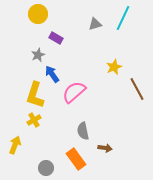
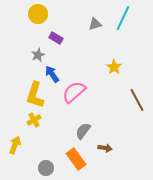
yellow star: rotated 14 degrees counterclockwise
brown line: moved 11 px down
gray semicircle: rotated 48 degrees clockwise
